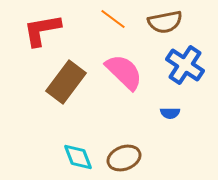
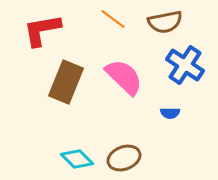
pink semicircle: moved 5 px down
brown rectangle: rotated 15 degrees counterclockwise
cyan diamond: moved 1 px left, 2 px down; rotated 24 degrees counterclockwise
